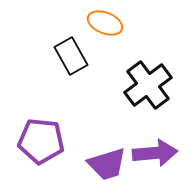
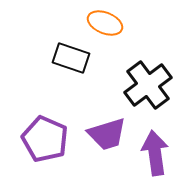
black rectangle: moved 2 px down; rotated 42 degrees counterclockwise
purple pentagon: moved 4 px right, 2 px up; rotated 18 degrees clockwise
purple arrow: rotated 93 degrees counterclockwise
purple trapezoid: moved 30 px up
